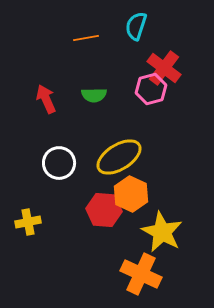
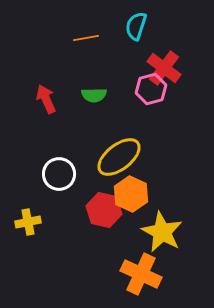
yellow ellipse: rotated 6 degrees counterclockwise
white circle: moved 11 px down
red hexagon: rotated 8 degrees clockwise
